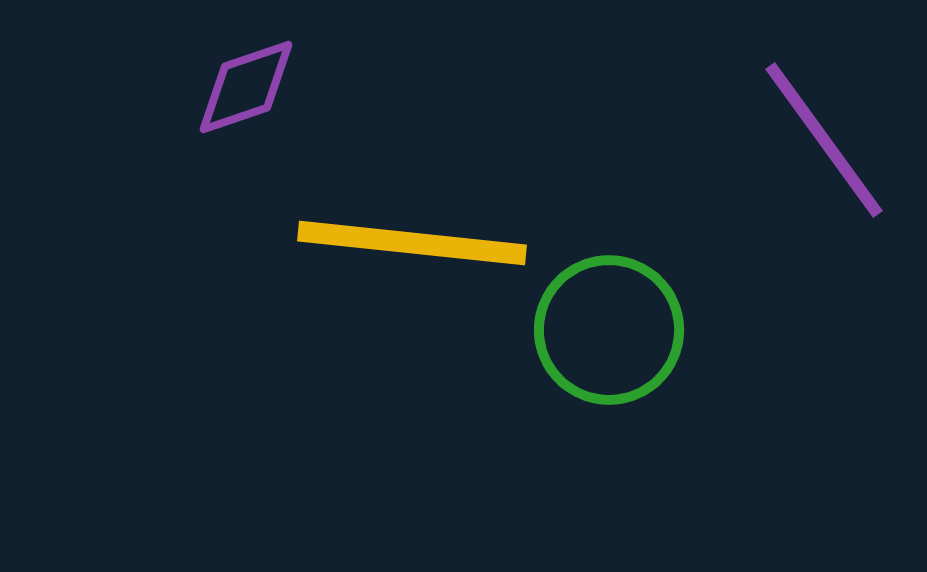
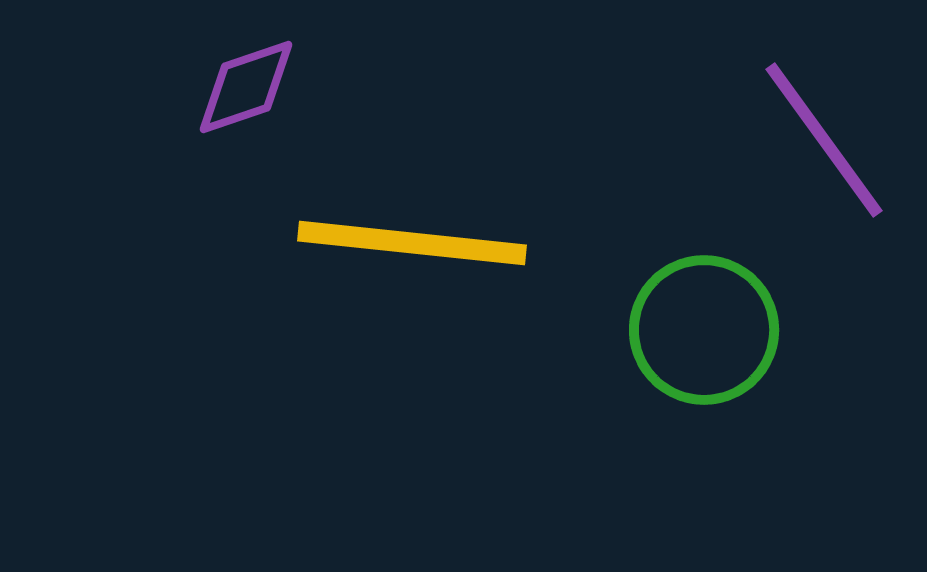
green circle: moved 95 px right
